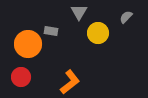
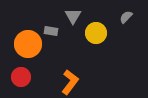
gray triangle: moved 6 px left, 4 px down
yellow circle: moved 2 px left
orange L-shape: rotated 15 degrees counterclockwise
